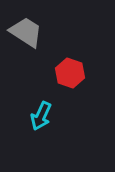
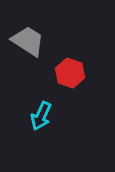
gray trapezoid: moved 2 px right, 9 px down
